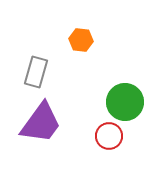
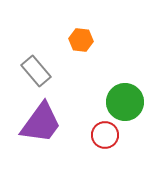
gray rectangle: moved 1 px up; rotated 56 degrees counterclockwise
red circle: moved 4 px left, 1 px up
